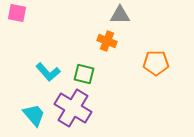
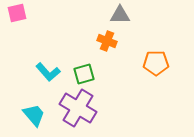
pink square: rotated 24 degrees counterclockwise
green square: rotated 30 degrees counterclockwise
purple cross: moved 5 px right
